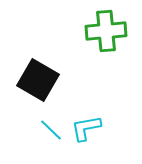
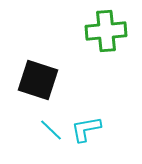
black square: rotated 12 degrees counterclockwise
cyan L-shape: moved 1 px down
